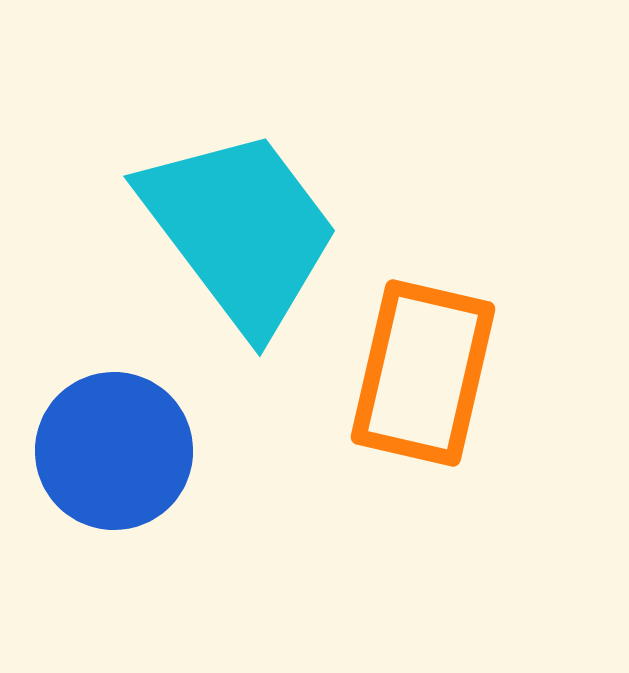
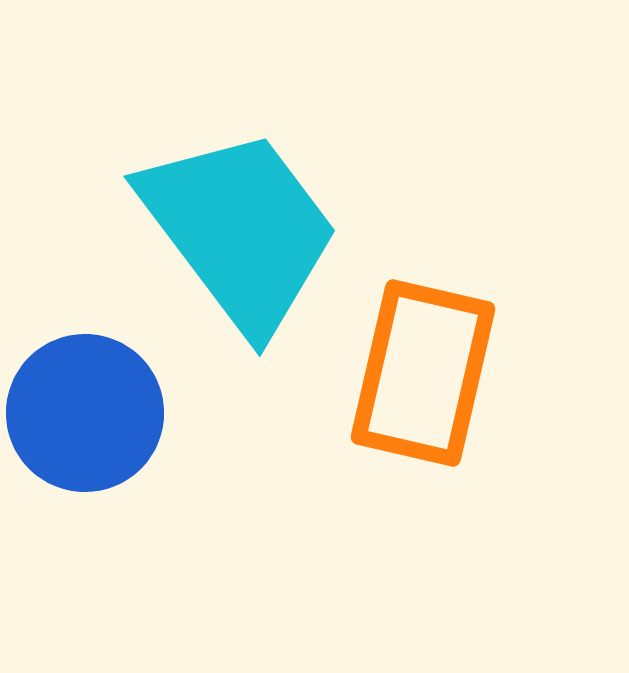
blue circle: moved 29 px left, 38 px up
